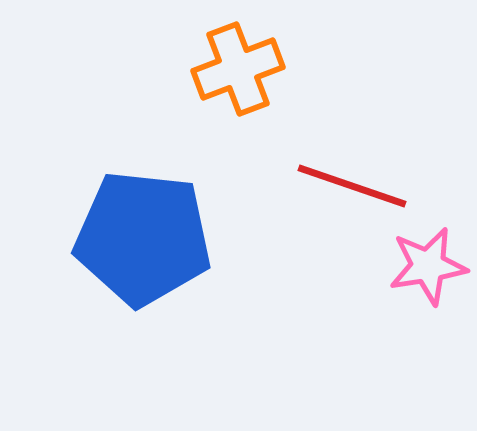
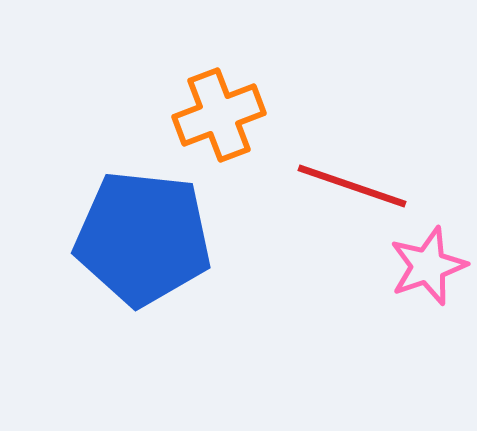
orange cross: moved 19 px left, 46 px down
pink star: rotated 10 degrees counterclockwise
